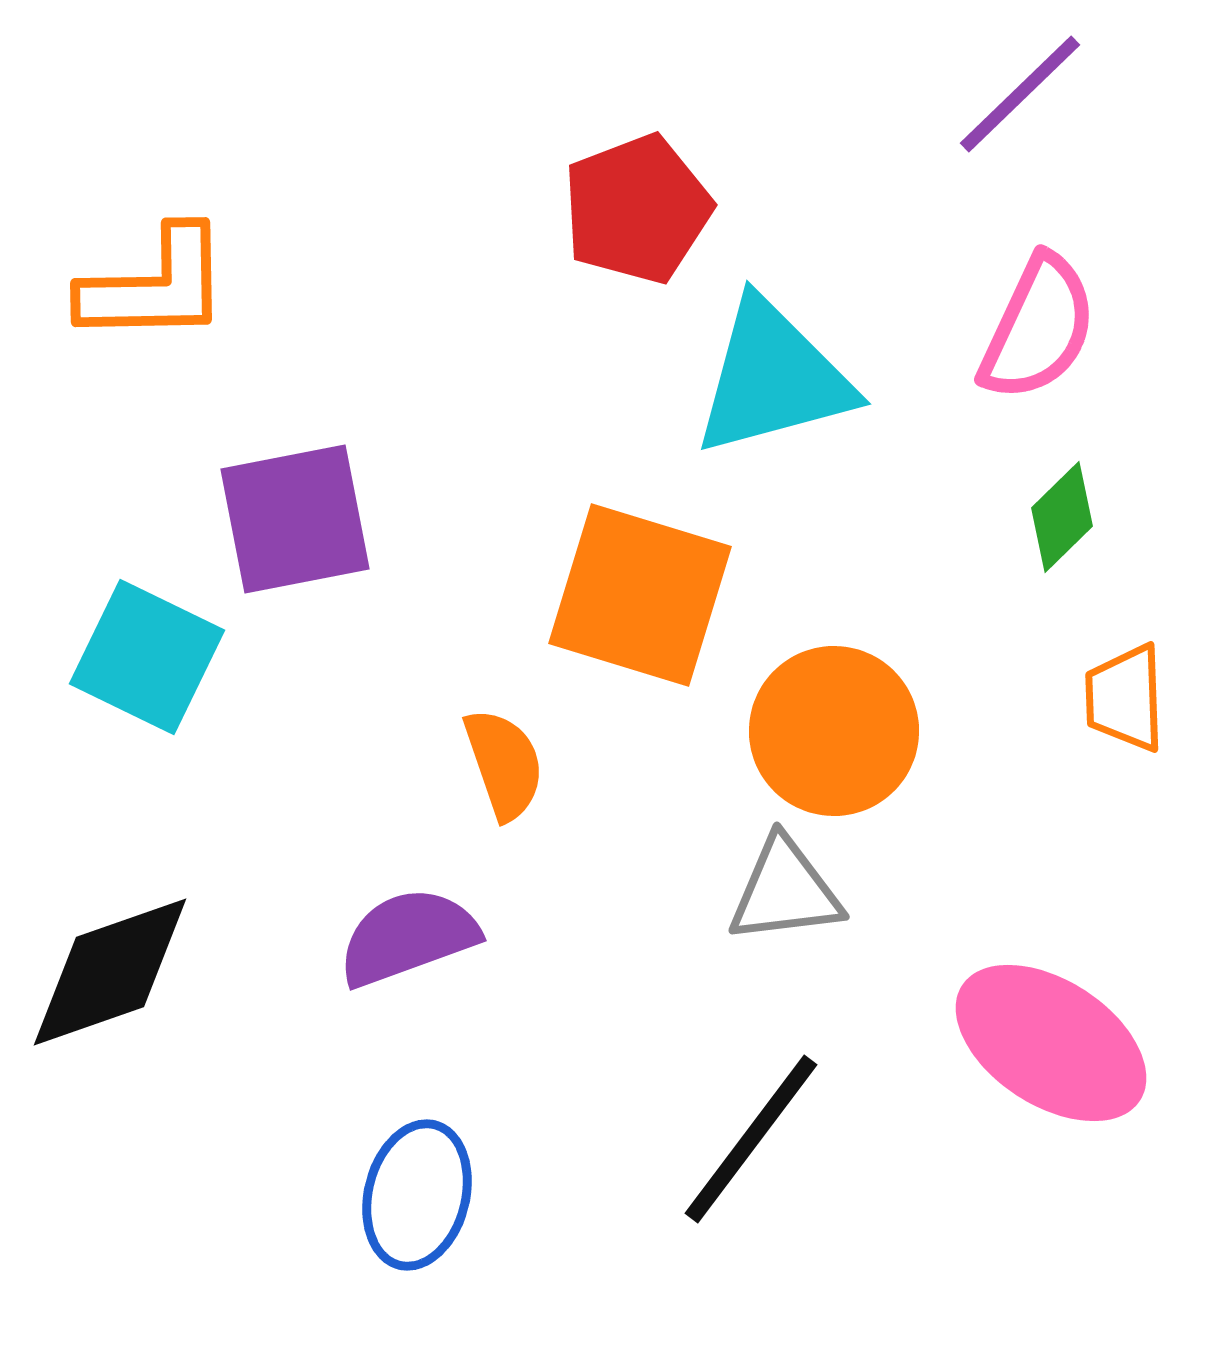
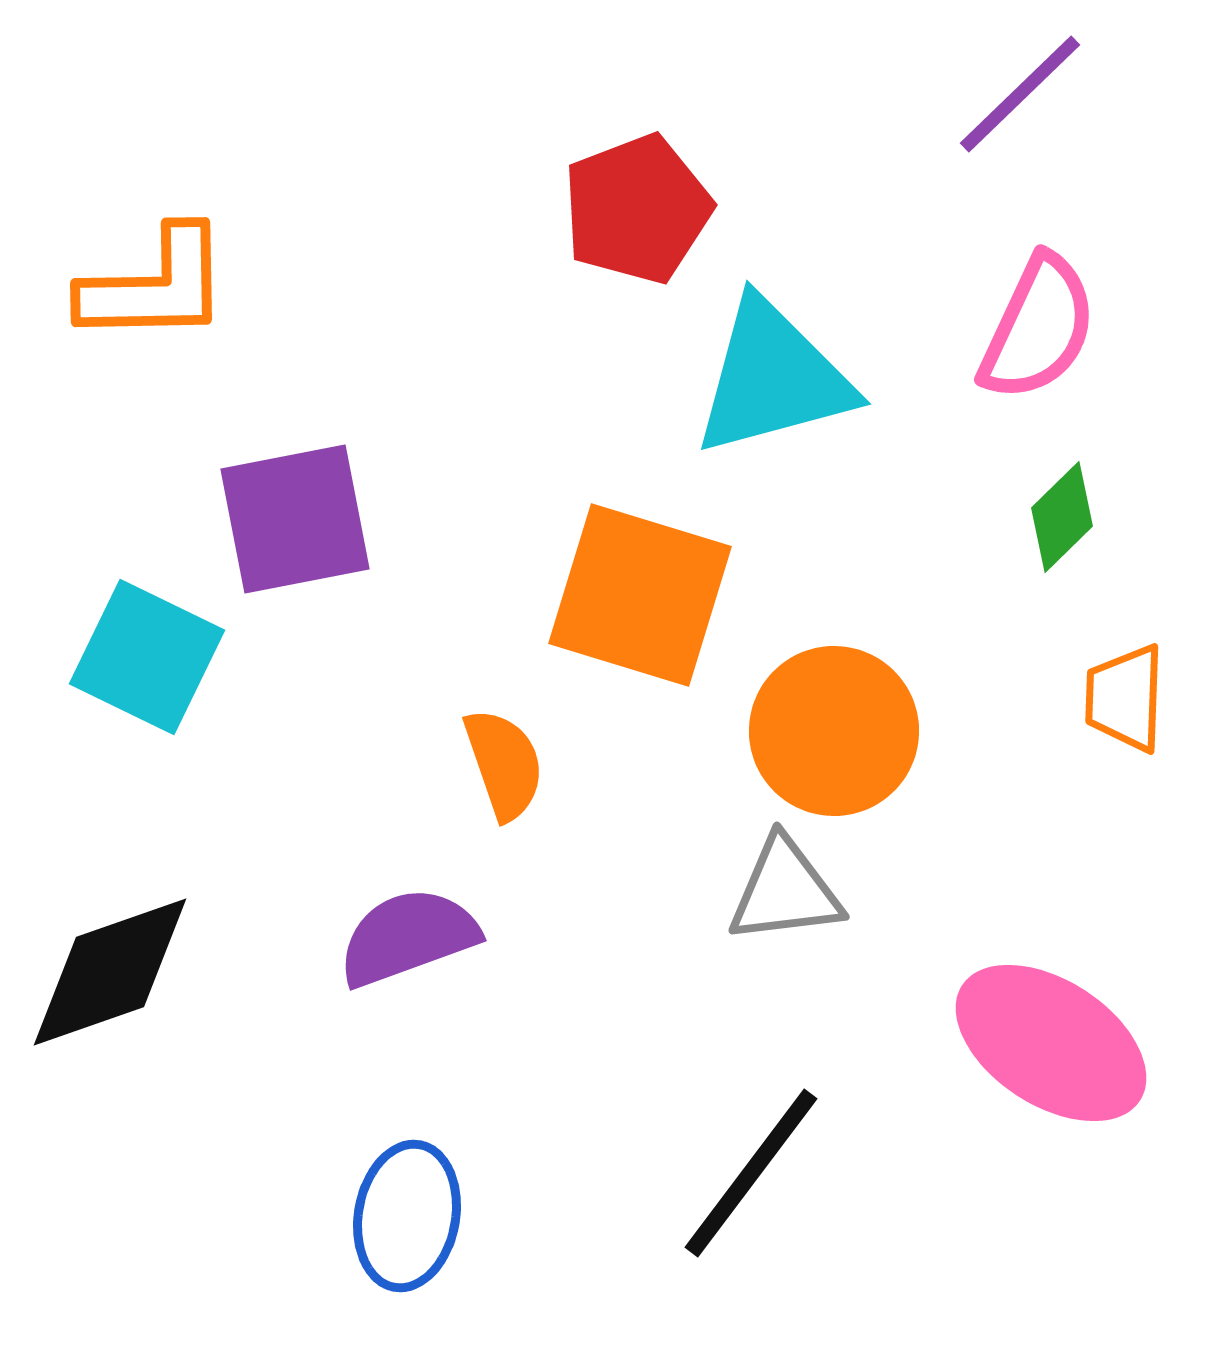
orange trapezoid: rotated 4 degrees clockwise
black line: moved 34 px down
blue ellipse: moved 10 px left, 21 px down; rotated 4 degrees counterclockwise
